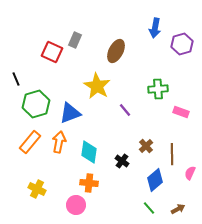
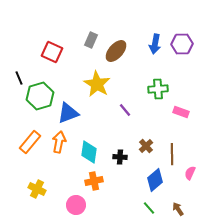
blue arrow: moved 16 px down
gray rectangle: moved 16 px right
purple hexagon: rotated 15 degrees clockwise
brown ellipse: rotated 15 degrees clockwise
black line: moved 3 px right, 1 px up
yellow star: moved 2 px up
green hexagon: moved 4 px right, 8 px up
blue triangle: moved 2 px left
black cross: moved 2 px left, 4 px up; rotated 32 degrees counterclockwise
orange cross: moved 5 px right, 2 px up; rotated 18 degrees counterclockwise
brown arrow: rotated 96 degrees counterclockwise
